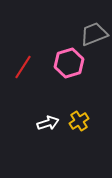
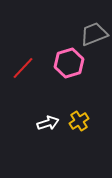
red line: moved 1 px down; rotated 10 degrees clockwise
